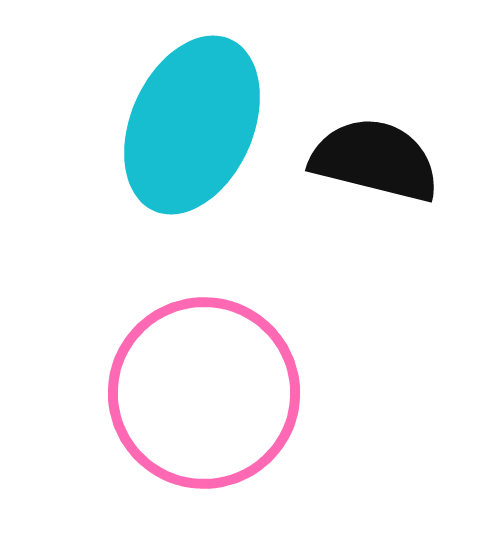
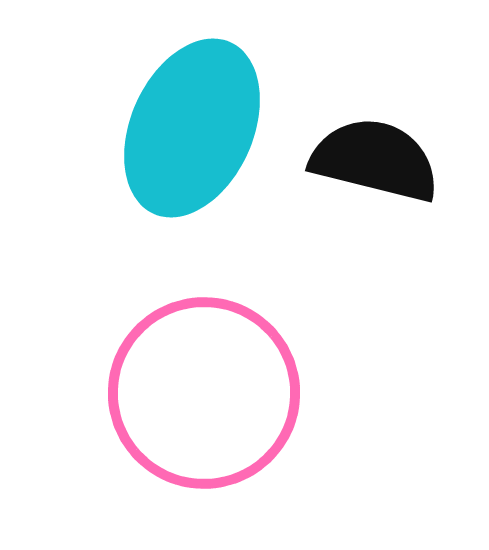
cyan ellipse: moved 3 px down
